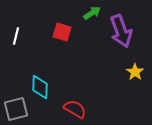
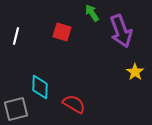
green arrow: rotated 90 degrees counterclockwise
red semicircle: moved 1 px left, 5 px up
